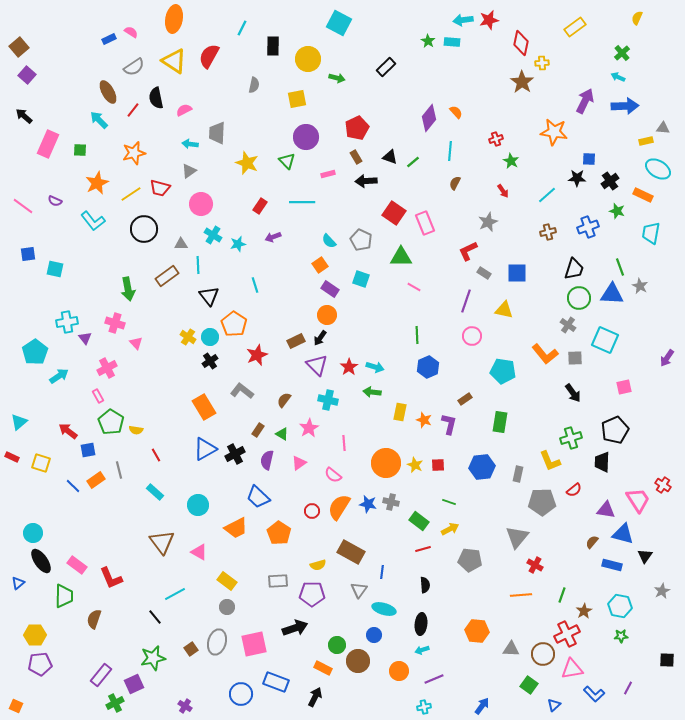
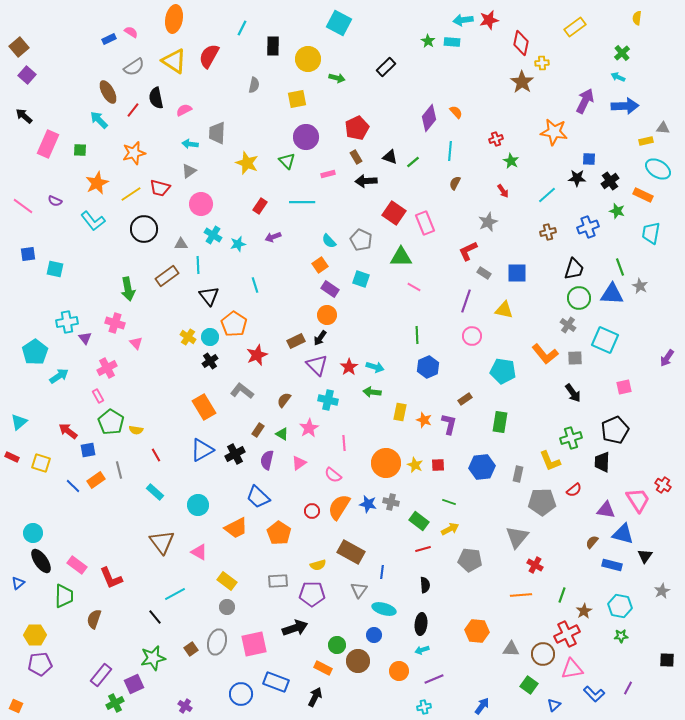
yellow semicircle at (637, 18): rotated 16 degrees counterclockwise
blue triangle at (205, 449): moved 3 px left, 1 px down
